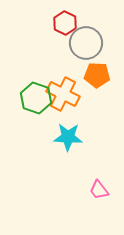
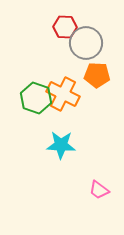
red hexagon: moved 4 px down; rotated 25 degrees counterclockwise
cyan star: moved 7 px left, 8 px down
pink trapezoid: rotated 15 degrees counterclockwise
